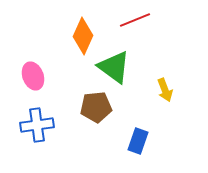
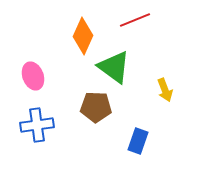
brown pentagon: rotated 8 degrees clockwise
